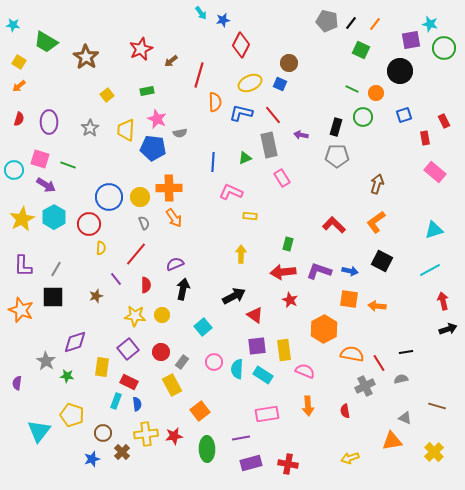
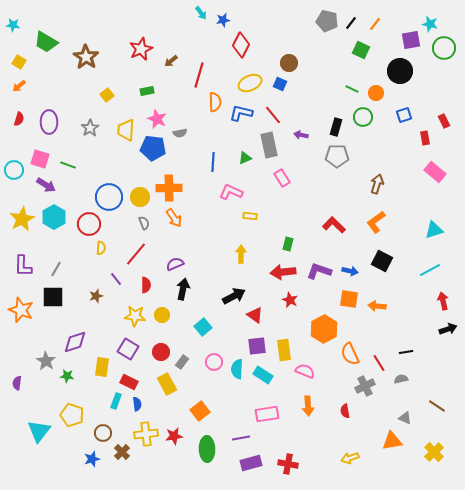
purple square at (128, 349): rotated 20 degrees counterclockwise
orange semicircle at (352, 354): moved 2 px left; rotated 125 degrees counterclockwise
yellow rectangle at (172, 385): moved 5 px left, 1 px up
brown line at (437, 406): rotated 18 degrees clockwise
